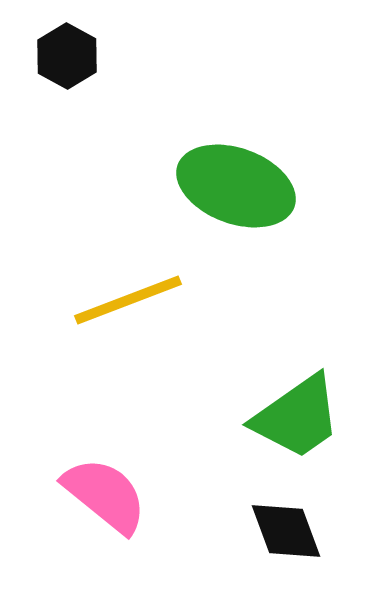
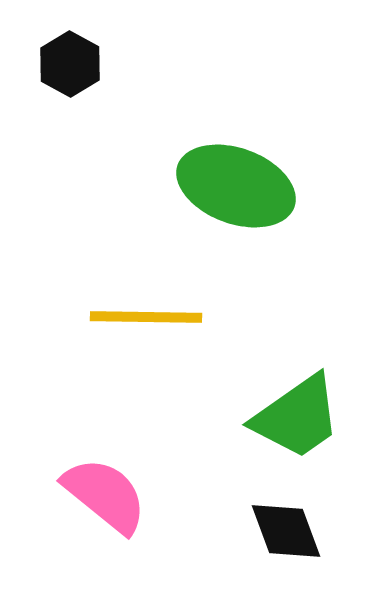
black hexagon: moved 3 px right, 8 px down
yellow line: moved 18 px right, 17 px down; rotated 22 degrees clockwise
